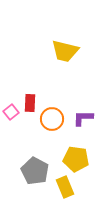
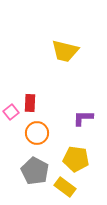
orange circle: moved 15 px left, 14 px down
yellow rectangle: rotated 30 degrees counterclockwise
